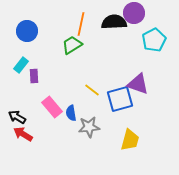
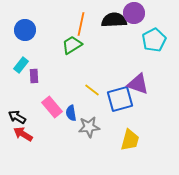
black semicircle: moved 2 px up
blue circle: moved 2 px left, 1 px up
